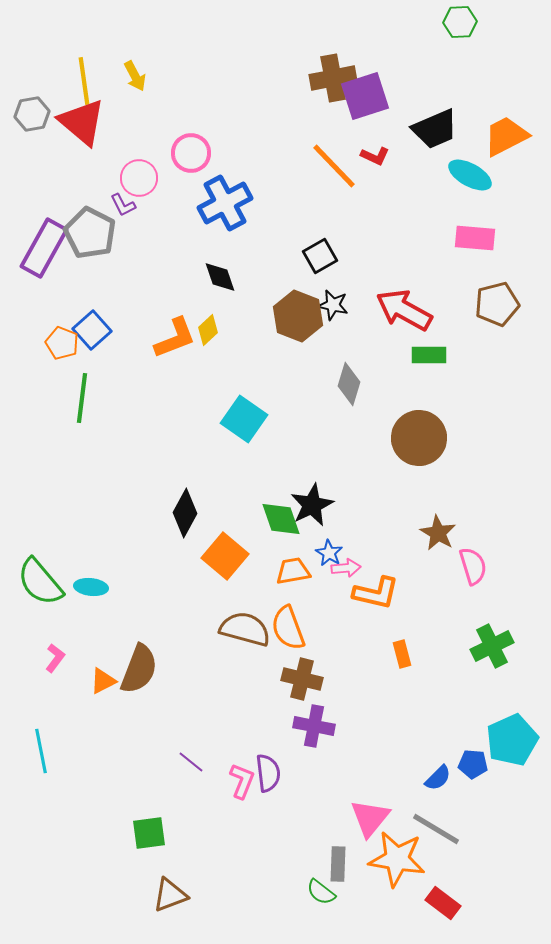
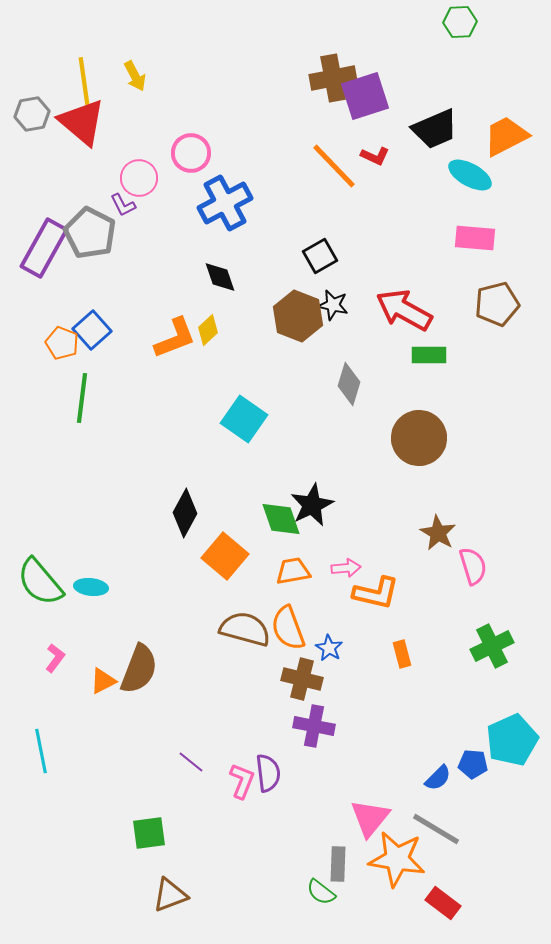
blue star at (329, 553): moved 95 px down
